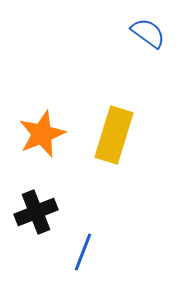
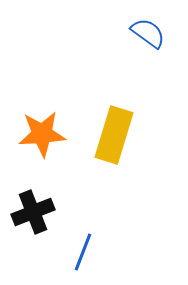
orange star: rotated 18 degrees clockwise
black cross: moved 3 px left
